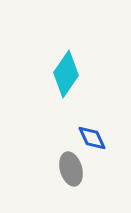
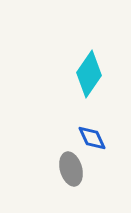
cyan diamond: moved 23 px right
